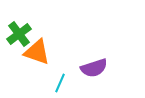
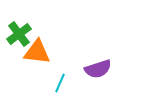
orange triangle: rotated 12 degrees counterclockwise
purple semicircle: moved 4 px right, 1 px down
